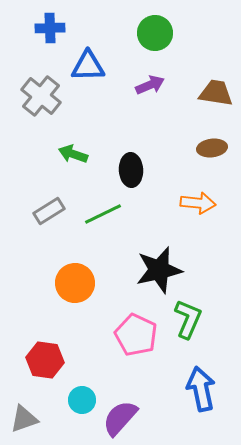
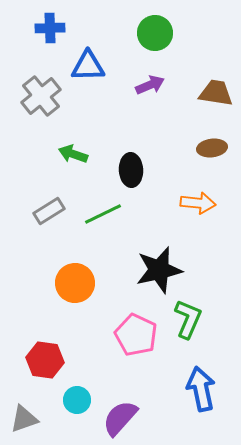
gray cross: rotated 12 degrees clockwise
cyan circle: moved 5 px left
